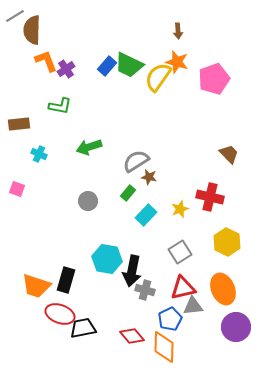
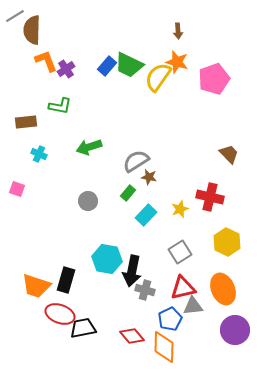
brown rectangle: moved 7 px right, 2 px up
purple circle: moved 1 px left, 3 px down
